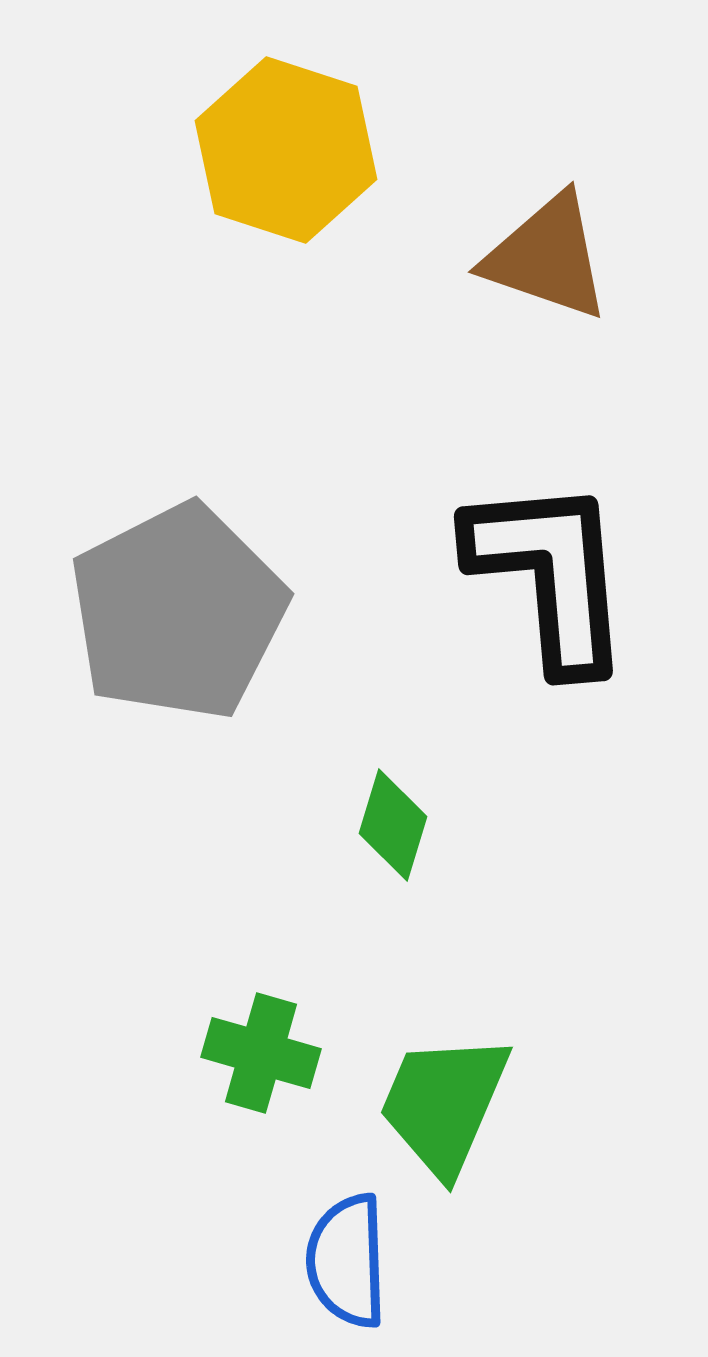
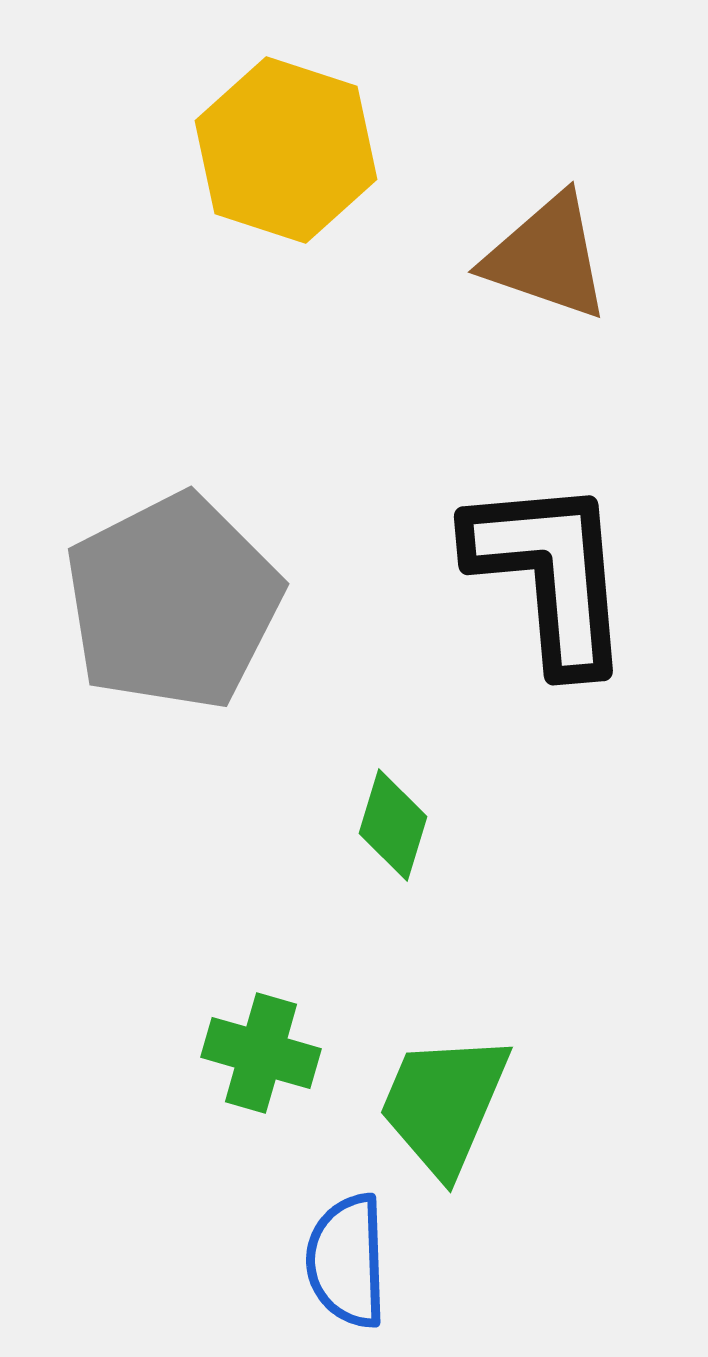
gray pentagon: moved 5 px left, 10 px up
